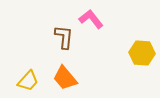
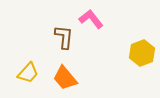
yellow hexagon: rotated 25 degrees counterclockwise
yellow trapezoid: moved 8 px up
